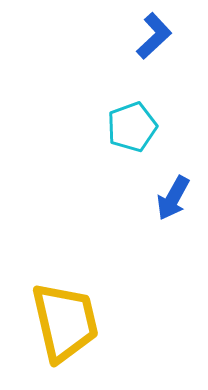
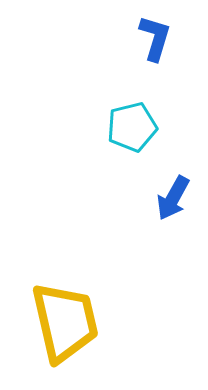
blue L-shape: moved 1 px right, 2 px down; rotated 30 degrees counterclockwise
cyan pentagon: rotated 6 degrees clockwise
